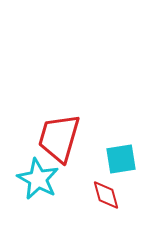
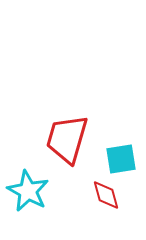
red trapezoid: moved 8 px right, 1 px down
cyan star: moved 10 px left, 12 px down
